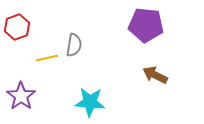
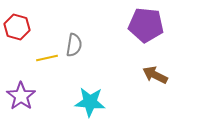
red hexagon: rotated 25 degrees counterclockwise
